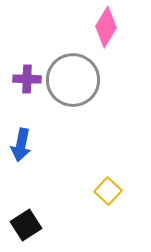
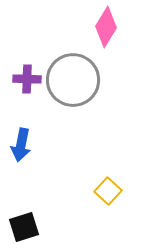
black square: moved 2 px left, 2 px down; rotated 16 degrees clockwise
